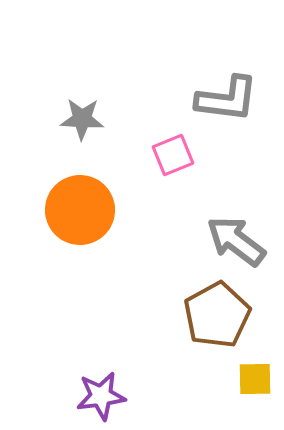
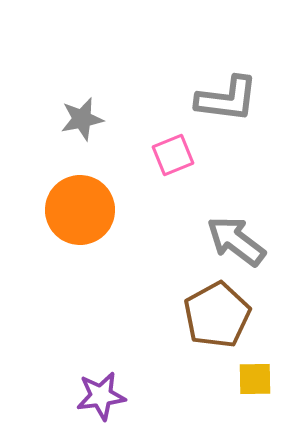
gray star: rotated 15 degrees counterclockwise
